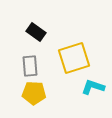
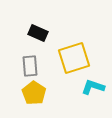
black rectangle: moved 2 px right, 1 px down; rotated 12 degrees counterclockwise
yellow pentagon: rotated 30 degrees clockwise
